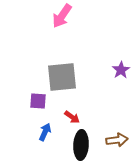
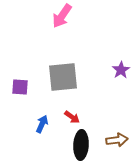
gray square: moved 1 px right
purple square: moved 18 px left, 14 px up
blue arrow: moved 3 px left, 8 px up
